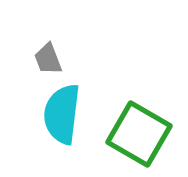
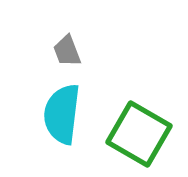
gray trapezoid: moved 19 px right, 8 px up
